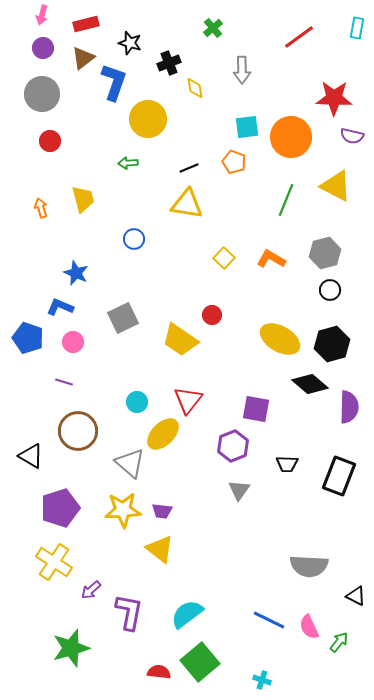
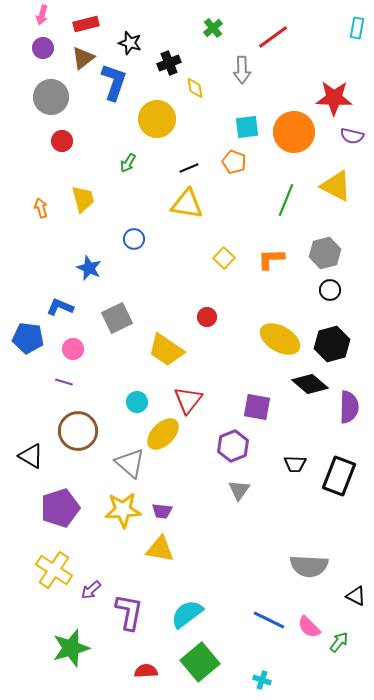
red line at (299, 37): moved 26 px left
gray circle at (42, 94): moved 9 px right, 3 px down
yellow circle at (148, 119): moved 9 px right
orange circle at (291, 137): moved 3 px right, 5 px up
red circle at (50, 141): moved 12 px right
green arrow at (128, 163): rotated 54 degrees counterclockwise
orange L-shape at (271, 259): rotated 32 degrees counterclockwise
blue star at (76, 273): moved 13 px right, 5 px up
red circle at (212, 315): moved 5 px left, 2 px down
gray square at (123, 318): moved 6 px left
blue pentagon at (28, 338): rotated 12 degrees counterclockwise
yellow trapezoid at (180, 340): moved 14 px left, 10 px down
pink circle at (73, 342): moved 7 px down
purple square at (256, 409): moved 1 px right, 2 px up
black trapezoid at (287, 464): moved 8 px right
yellow triangle at (160, 549): rotated 28 degrees counterclockwise
yellow cross at (54, 562): moved 8 px down
pink semicircle at (309, 627): rotated 20 degrees counterclockwise
red semicircle at (159, 672): moved 13 px left, 1 px up; rotated 10 degrees counterclockwise
